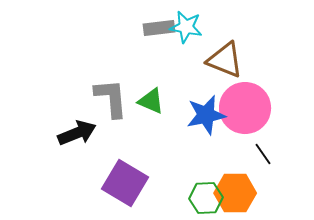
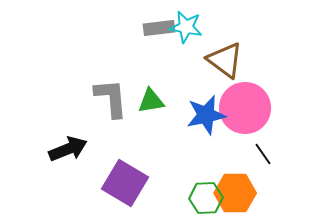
brown triangle: rotated 15 degrees clockwise
green triangle: rotated 32 degrees counterclockwise
black arrow: moved 9 px left, 16 px down
